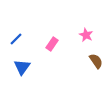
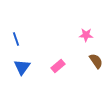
pink star: rotated 24 degrees counterclockwise
blue line: rotated 64 degrees counterclockwise
pink rectangle: moved 6 px right, 22 px down; rotated 16 degrees clockwise
